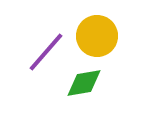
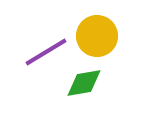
purple line: rotated 18 degrees clockwise
